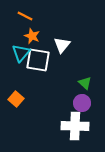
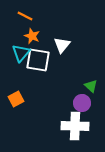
green triangle: moved 6 px right, 3 px down
orange square: rotated 21 degrees clockwise
